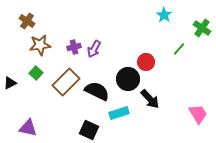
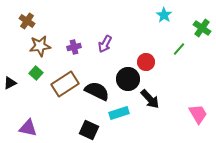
brown star: moved 1 px down
purple arrow: moved 11 px right, 5 px up
brown rectangle: moved 1 px left, 2 px down; rotated 12 degrees clockwise
